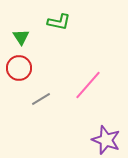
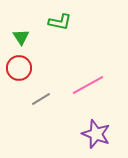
green L-shape: moved 1 px right
pink line: rotated 20 degrees clockwise
purple star: moved 10 px left, 6 px up
